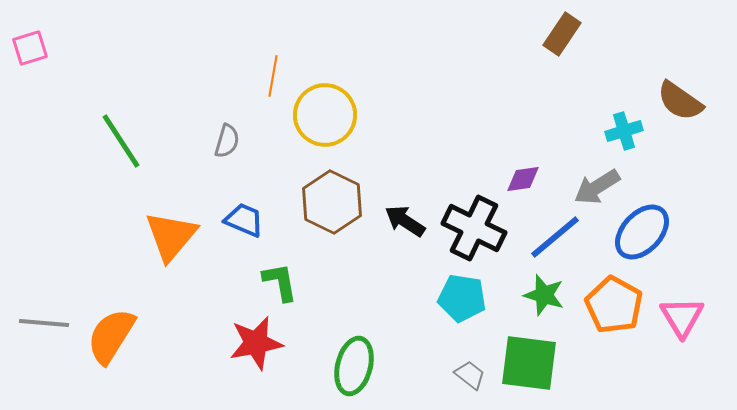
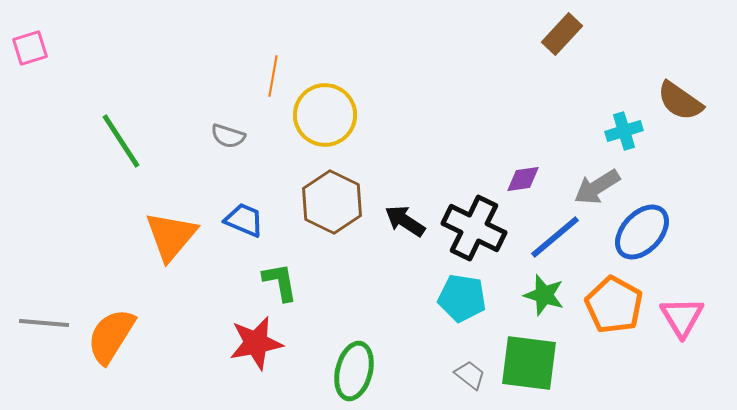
brown rectangle: rotated 9 degrees clockwise
gray semicircle: moved 1 px right, 5 px up; rotated 92 degrees clockwise
green ellipse: moved 5 px down
